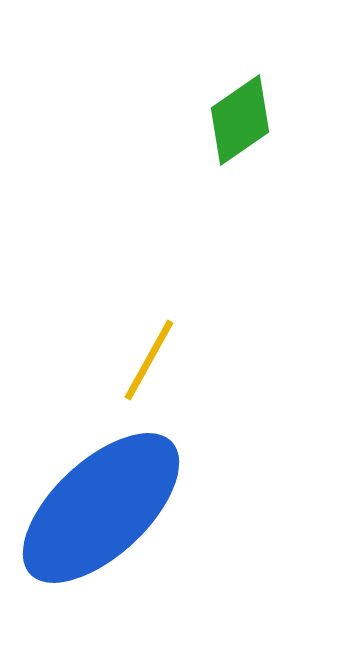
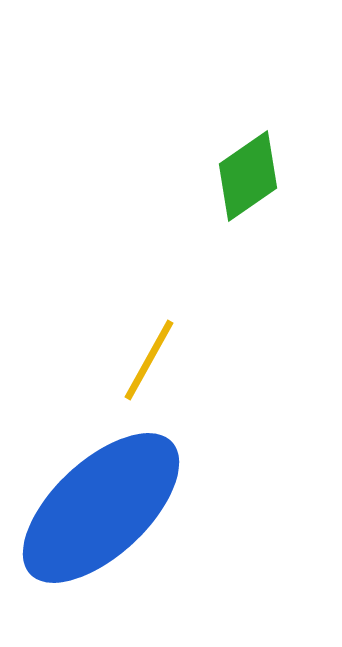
green diamond: moved 8 px right, 56 px down
